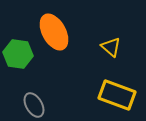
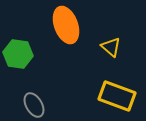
orange ellipse: moved 12 px right, 7 px up; rotated 9 degrees clockwise
yellow rectangle: moved 1 px down
